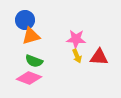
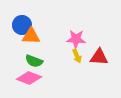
blue circle: moved 3 px left, 5 px down
orange triangle: rotated 18 degrees clockwise
